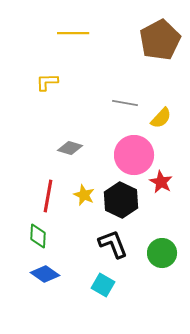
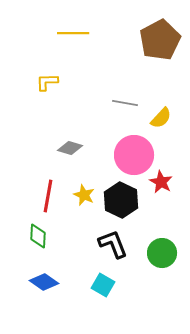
blue diamond: moved 1 px left, 8 px down
